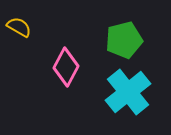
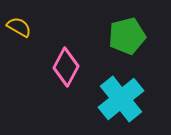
green pentagon: moved 3 px right, 4 px up
cyan cross: moved 7 px left, 7 px down
